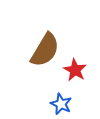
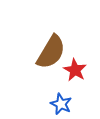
brown semicircle: moved 6 px right, 2 px down
